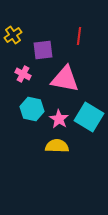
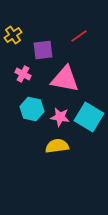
red line: rotated 48 degrees clockwise
pink star: moved 1 px right, 2 px up; rotated 24 degrees counterclockwise
yellow semicircle: rotated 10 degrees counterclockwise
